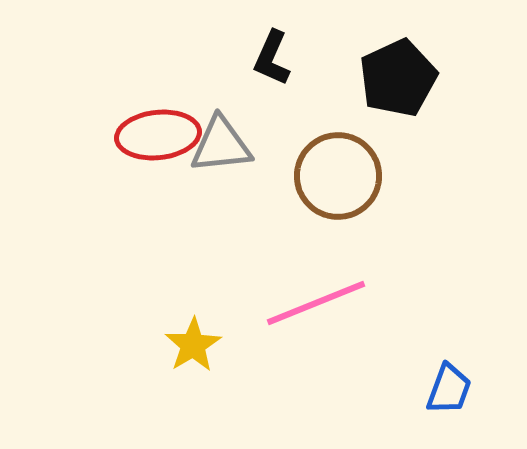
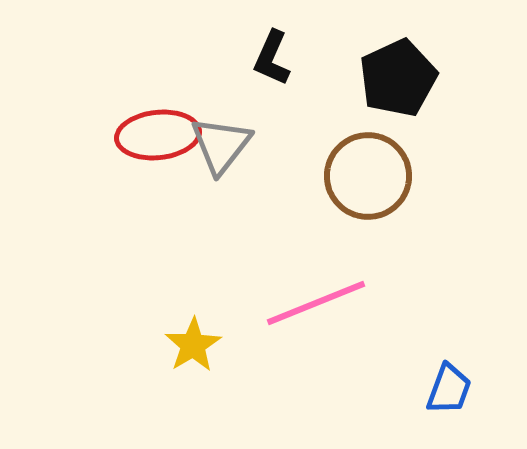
gray triangle: rotated 46 degrees counterclockwise
brown circle: moved 30 px right
